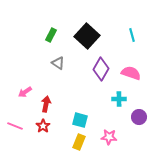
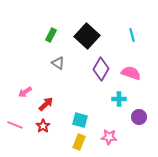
red arrow: rotated 35 degrees clockwise
pink line: moved 1 px up
